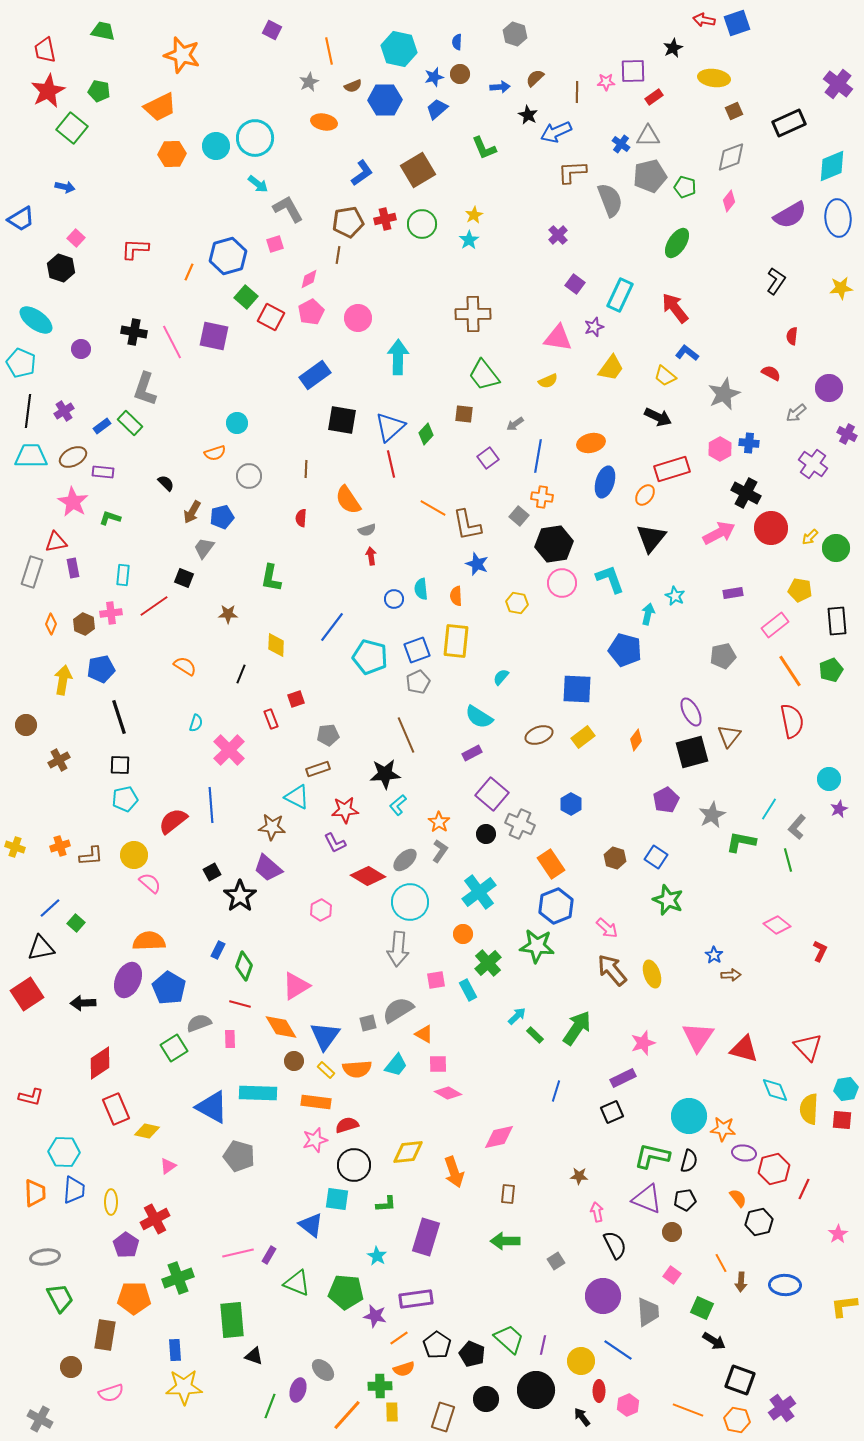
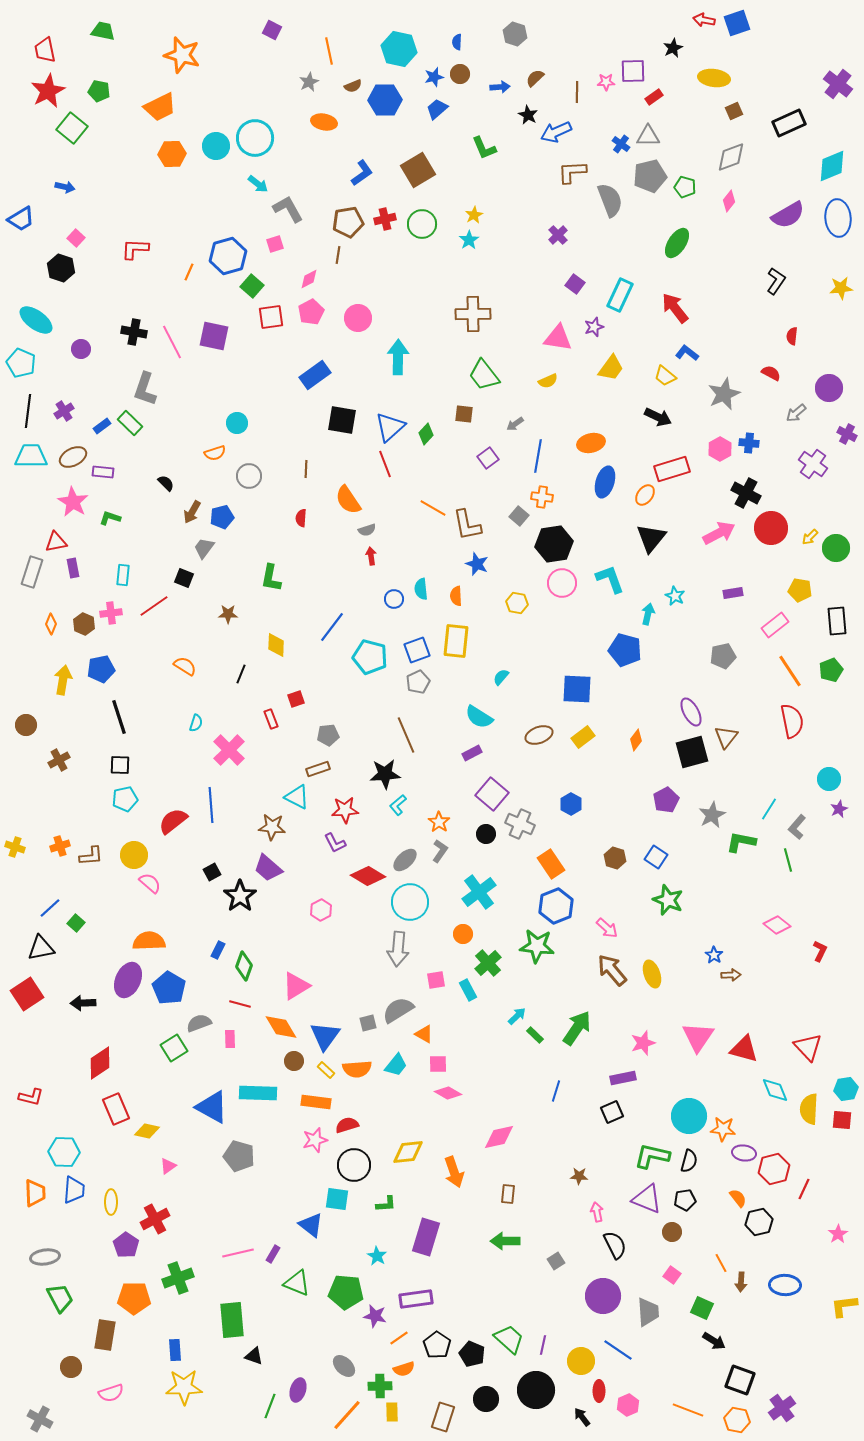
purple semicircle at (790, 215): moved 2 px left
green square at (246, 297): moved 6 px right, 11 px up
red square at (271, 317): rotated 36 degrees counterclockwise
red line at (391, 464): moved 6 px left; rotated 8 degrees counterclockwise
brown triangle at (729, 736): moved 3 px left, 1 px down
purple rectangle at (623, 1078): rotated 15 degrees clockwise
purple rectangle at (269, 1255): moved 4 px right, 1 px up
gray ellipse at (323, 1370): moved 21 px right, 4 px up
